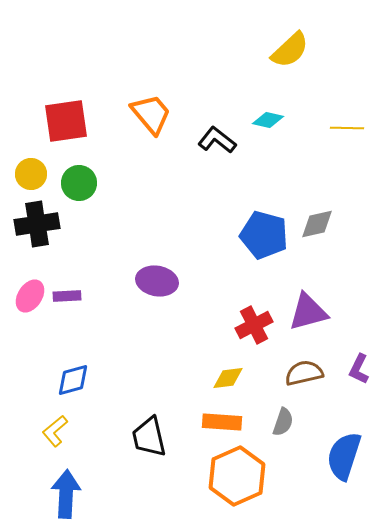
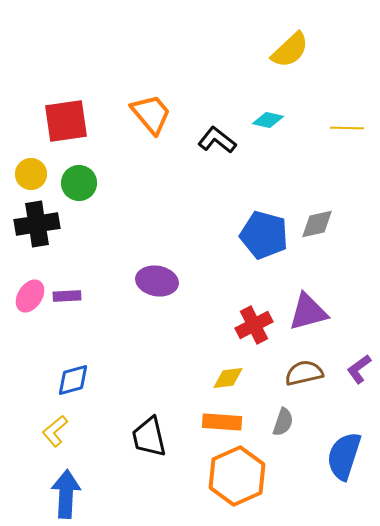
purple L-shape: rotated 28 degrees clockwise
